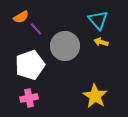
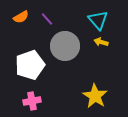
purple line: moved 11 px right, 10 px up
pink cross: moved 3 px right, 3 px down
